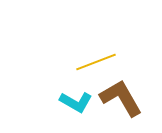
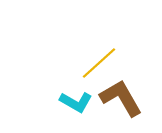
yellow line: moved 3 px right, 1 px down; rotated 21 degrees counterclockwise
